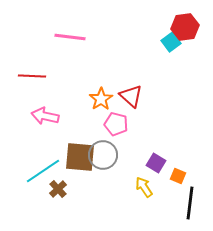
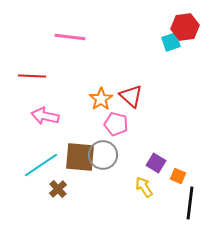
cyan square: rotated 18 degrees clockwise
cyan line: moved 2 px left, 6 px up
